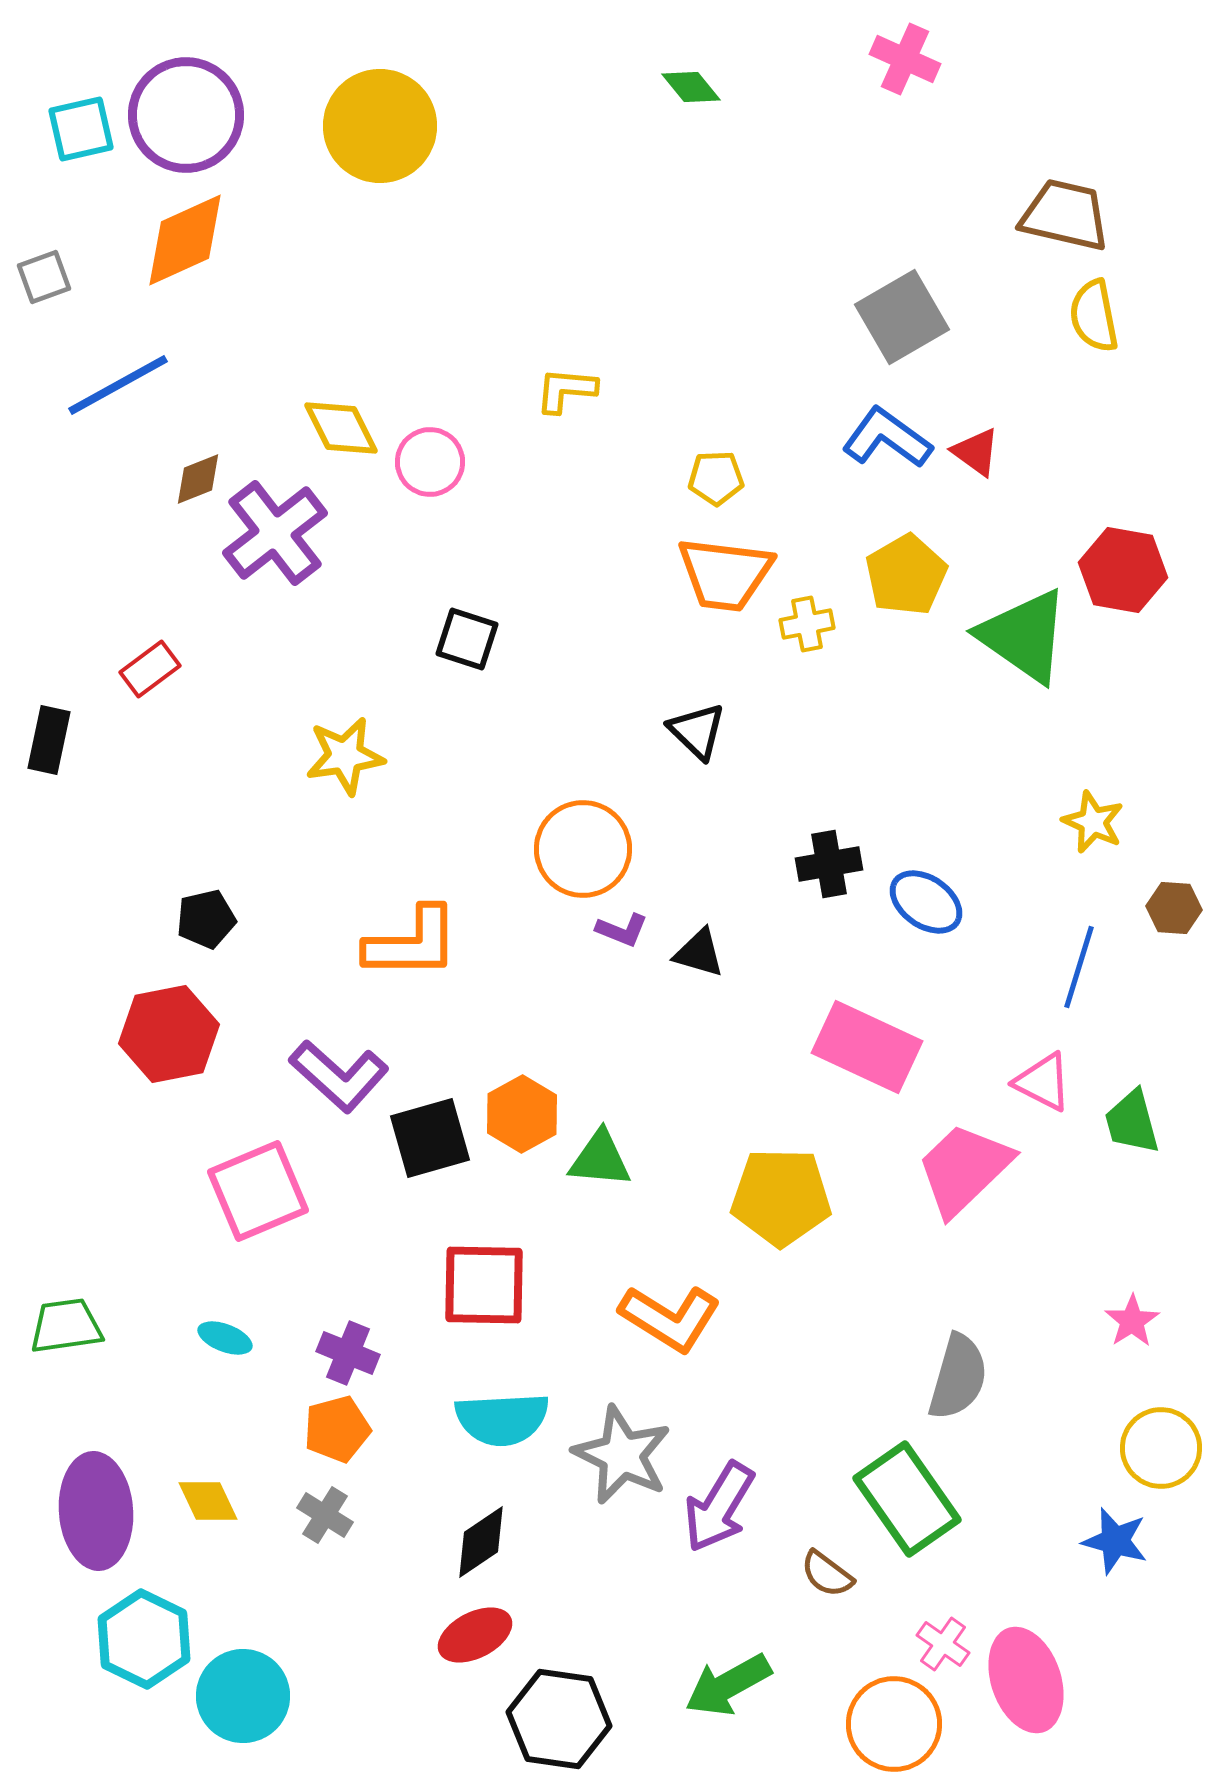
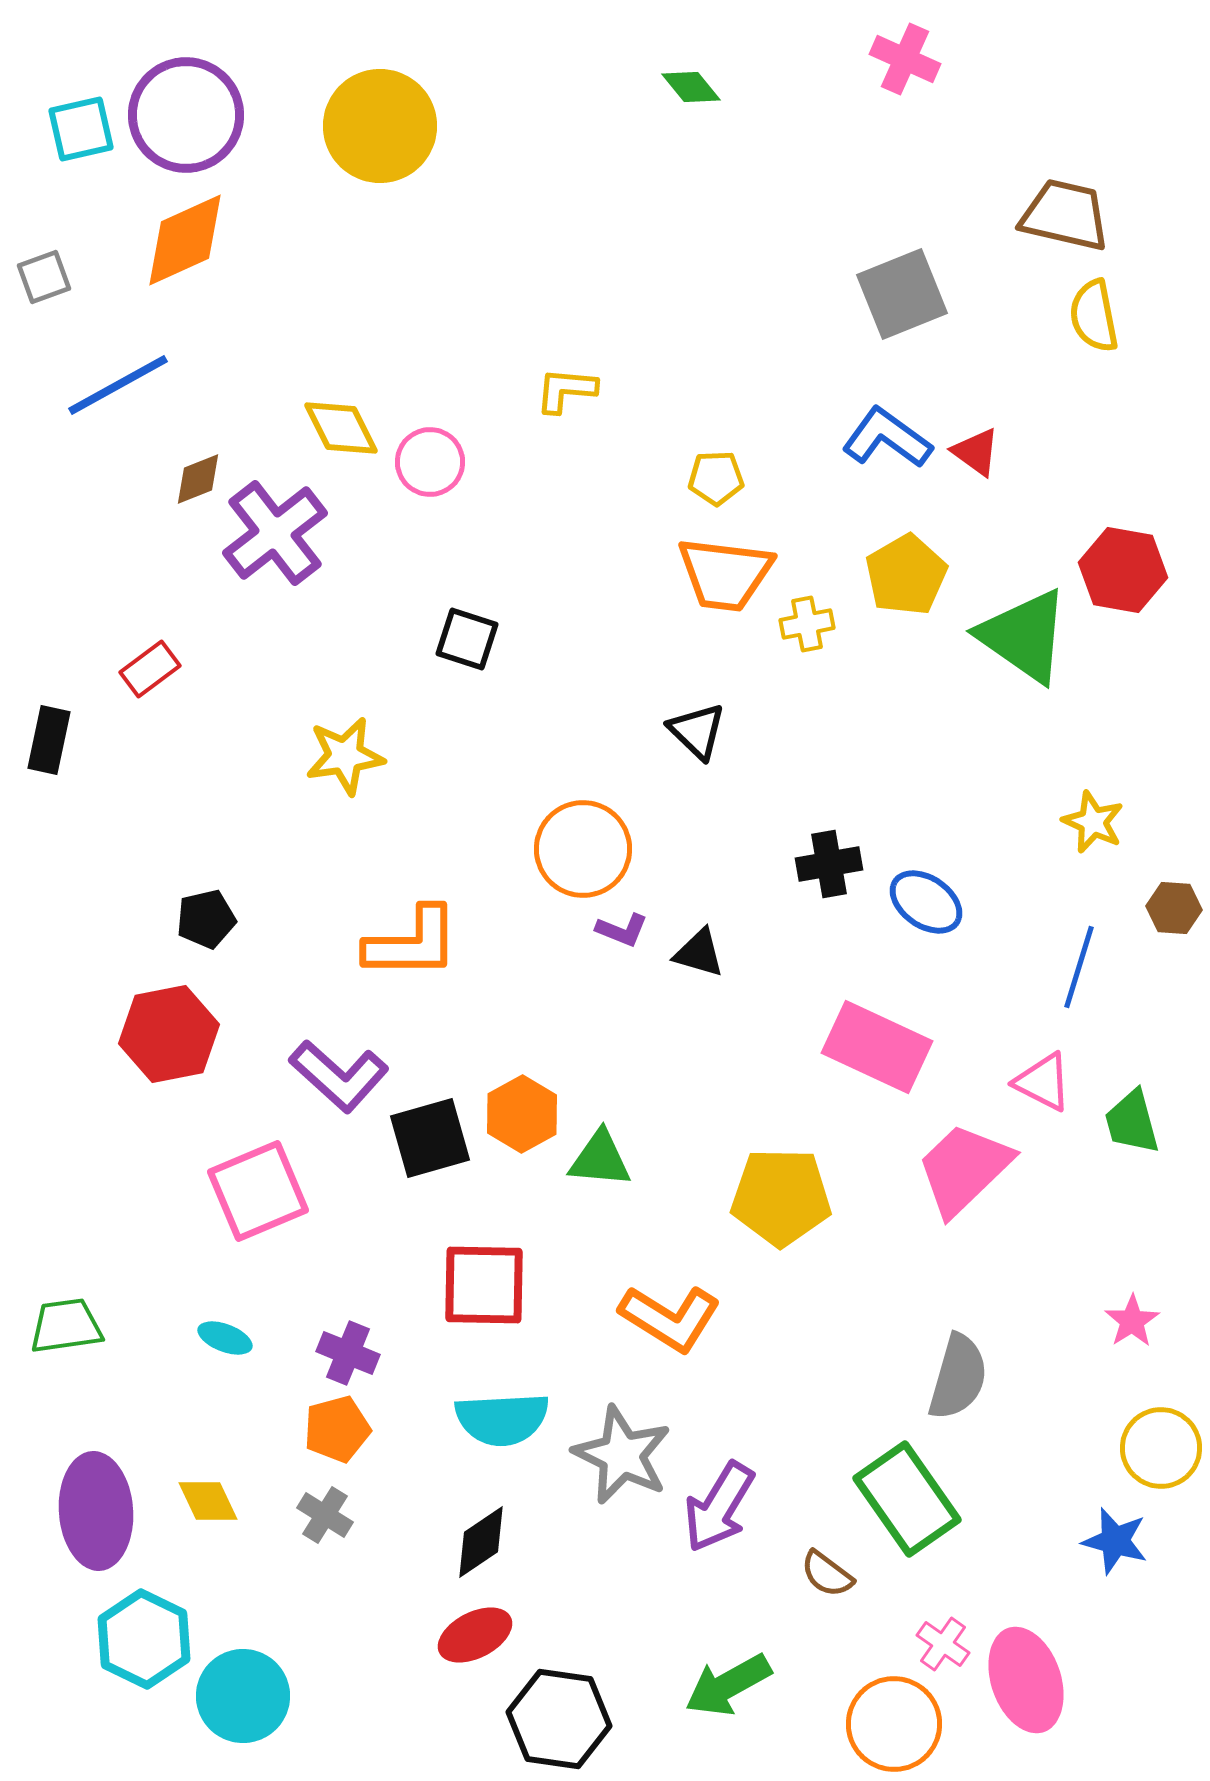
gray square at (902, 317): moved 23 px up; rotated 8 degrees clockwise
pink rectangle at (867, 1047): moved 10 px right
